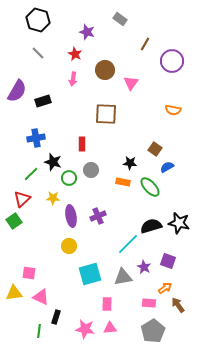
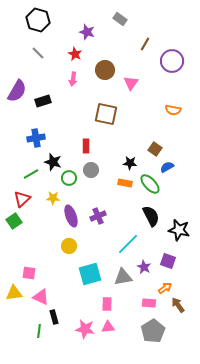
brown square at (106, 114): rotated 10 degrees clockwise
red rectangle at (82, 144): moved 4 px right, 2 px down
green line at (31, 174): rotated 14 degrees clockwise
orange rectangle at (123, 182): moved 2 px right, 1 px down
green ellipse at (150, 187): moved 3 px up
purple ellipse at (71, 216): rotated 10 degrees counterclockwise
black star at (179, 223): moved 7 px down
black semicircle at (151, 226): moved 10 px up; rotated 80 degrees clockwise
black rectangle at (56, 317): moved 2 px left; rotated 32 degrees counterclockwise
pink triangle at (110, 328): moved 2 px left, 1 px up
